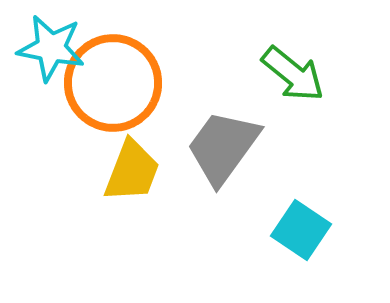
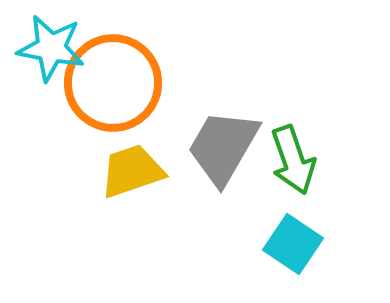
green arrow: moved 86 px down; rotated 32 degrees clockwise
gray trapezoid: rotated 6 degrees counterclockwise
yellow trapezoid: rotated 130 degrees counterclockwise
cyan square: moved 8 px left, 14 px down
